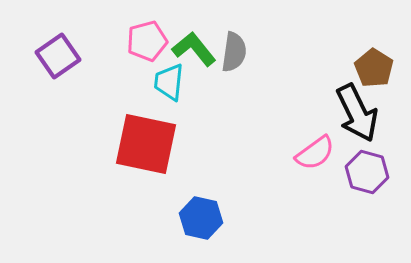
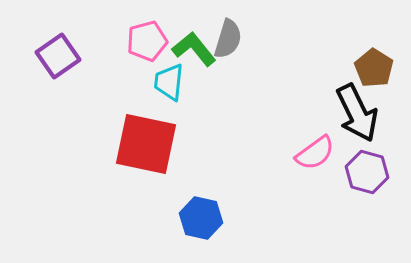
gray semicircle: moved 6 px left, 13 px up; rotated 9 degrees clockwise
